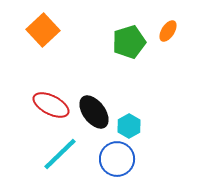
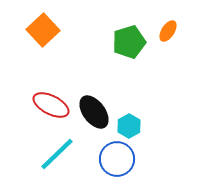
cyan line: moved 3 px left
